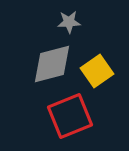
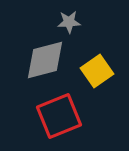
gray diamond: moved 7 px left, 4 px up
red square: moved 11 px left
